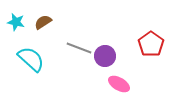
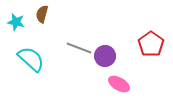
brown semicircle: moved 1 px left, 8 px up; rotated 42 degrees counterclockwise
